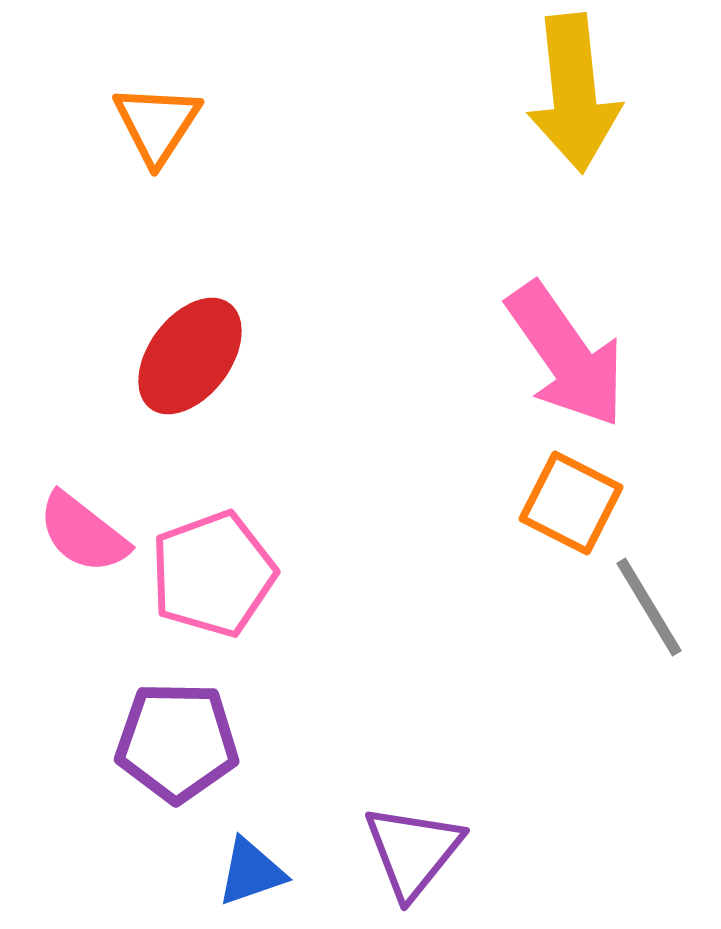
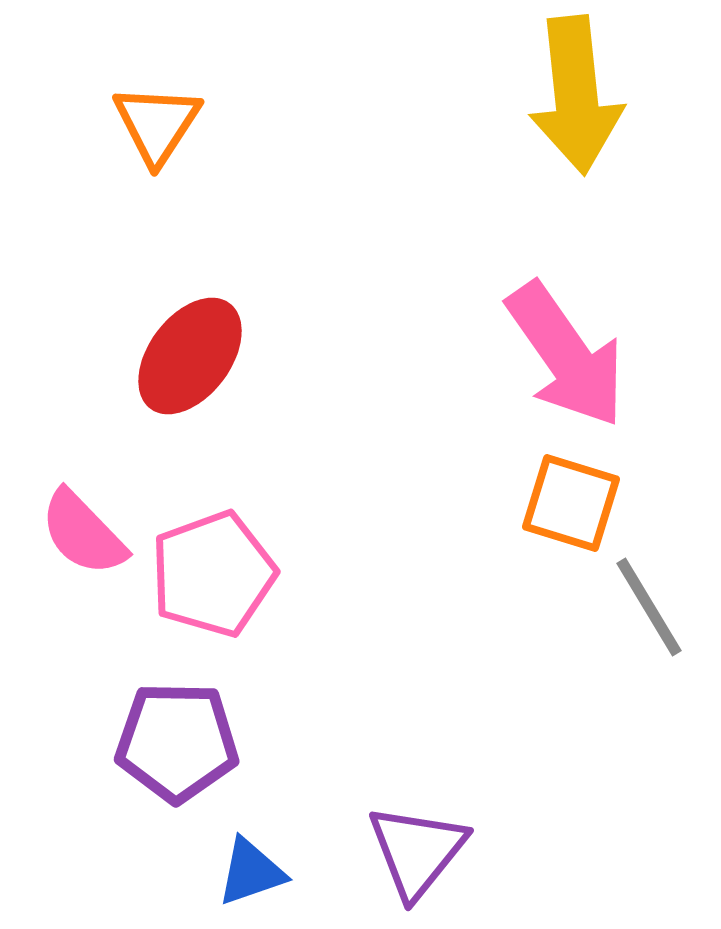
yellow arrow: moved 2 px right, 2 px down
orange square: rotated 10 degrees counterclockwise
pink semicircle: rotated 8 degrees clockwise
purple triangle: moved 4 px right
